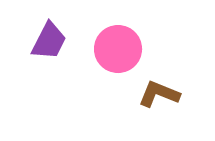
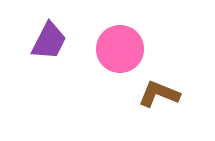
pink circle: moved 2 px right
